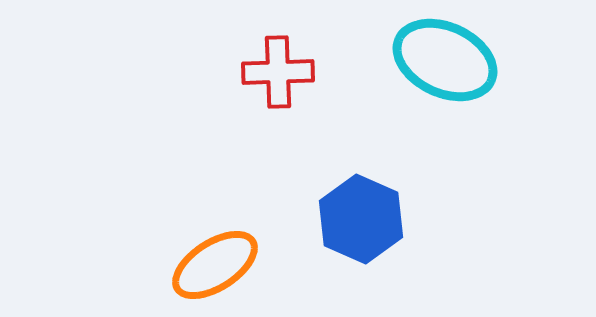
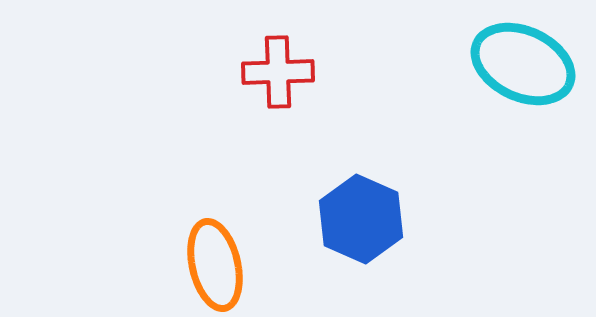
cyan ellipse: moved 78 px right, 4 px down
orange ellipse: rotated 70 degrees counterclockwise
